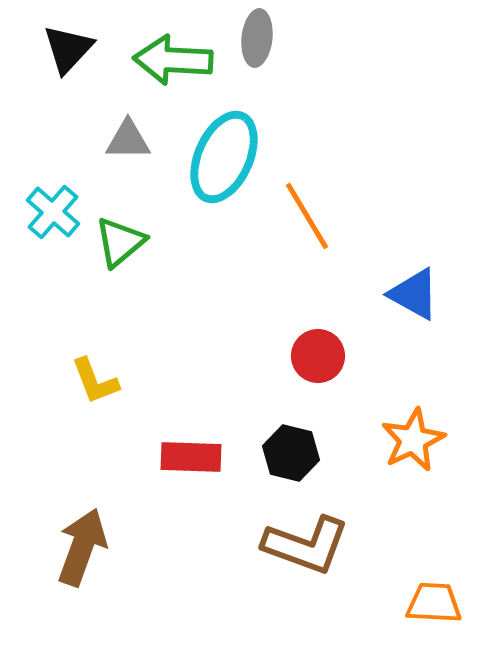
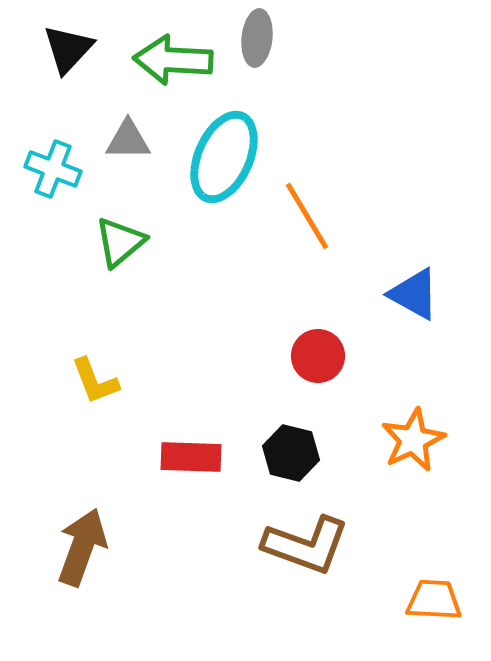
cyan cross: moved 43 px up; rotated 20 degrees counterclockwise
orange trapezoid: moved 3 px up
